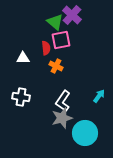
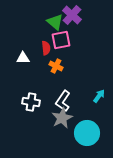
white cross: moved 10 px right, 5 px down
gray star: rotated 10 degrees counterclockwise
cyan circle: moved 2 px right
